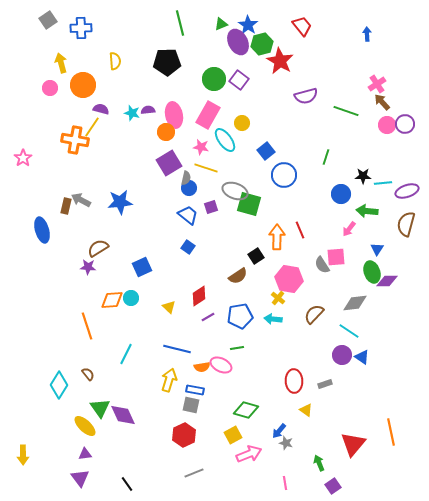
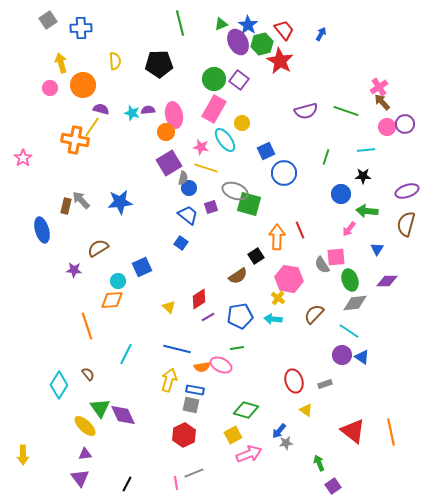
red trapezoid at (302, 26): moved 18 px left, 4 px down
blue arrow at (367, 34): moved 46 px left; rotated 32 degrees clockwise
black pentagon at (167, 62): moved 8 px left, 2 px down
pink cross at (377, 84): moved 2 px right, 3 px down
purple semicircle at (306, 96): moved 15 px down
pink rectangle at (208, 115): moved 6 px right, 6 px up
pink circle at (387, 125): moved 2 px down
blue square at (266, 151): rotated 12 degrees clockwise
blue circle at (284, 175): moved 2 px up
gray semicircle at (186, 178): moved 3 px left
cyan line at (383, 183): moved 17 px left, 33 px up
gray arrow at (81, 200): rotated 18 degrees clockwise
blue square at (188, 247): moved 7 px left, 4 px up
purple star at (88, 267): moved 14 px left, 3 px down
green ellipse at (372, 272): moved 22 px left, 8 px down
red diamond at (199, 296): moved 3 px down
cyan circle at (131, 298): moved 13 px left, 17 px up
red ellipse at (294, 381): rotated 15 degrees counterclockwise
gray star at (286, 443): rotated 24 degrees counterclockwise
red triangle at (353, 444): moved 13 px up; rotated 32 degrees counterclockwise
pink line at (285, 483): moved 109 px left
black line at (127, 484): rotated 63 degrees clockwise
